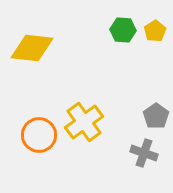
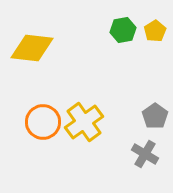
green hexagon: rotated 15 degrees counterclockwise
gray pentagon: moved 1 px left
orange circle: moved 4 px right, 13 px up
gray cross: moved 1 px right, 1 px down; rotated 12 degrees clockwise
